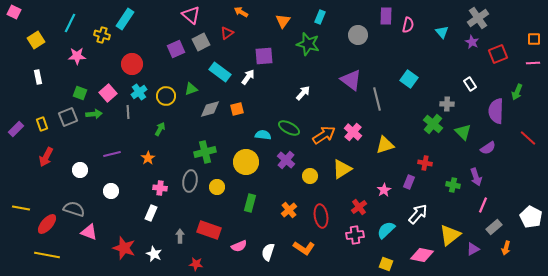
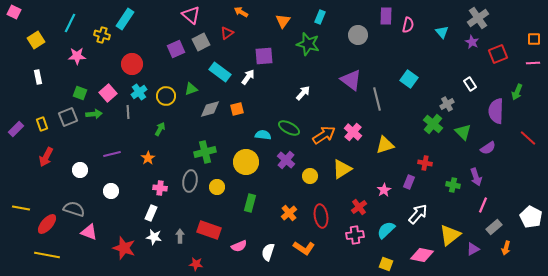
gray cross at (447, 104): rotated 32 degrees counterclockwise
orange cross at (289, 210): moved 3 px down
white star at (154, 254): moved 17 px up; rotated 14 degrees counterclockwise
